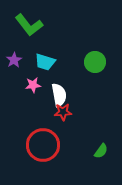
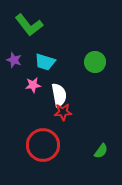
purple star: rotated 21 degrees counterclockwise
